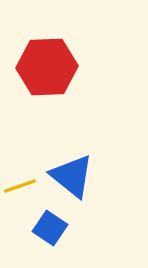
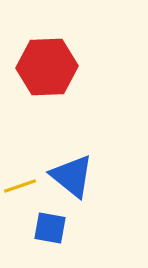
blue square: rotated 24 degrees counterclockwise
